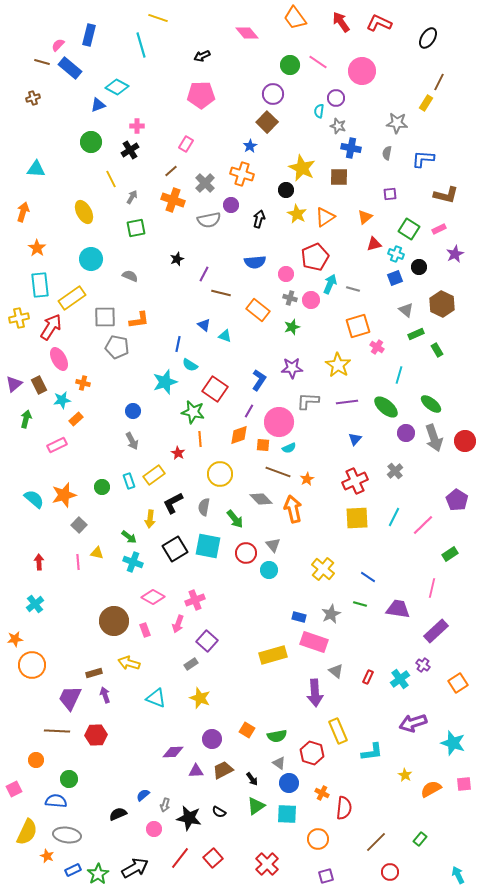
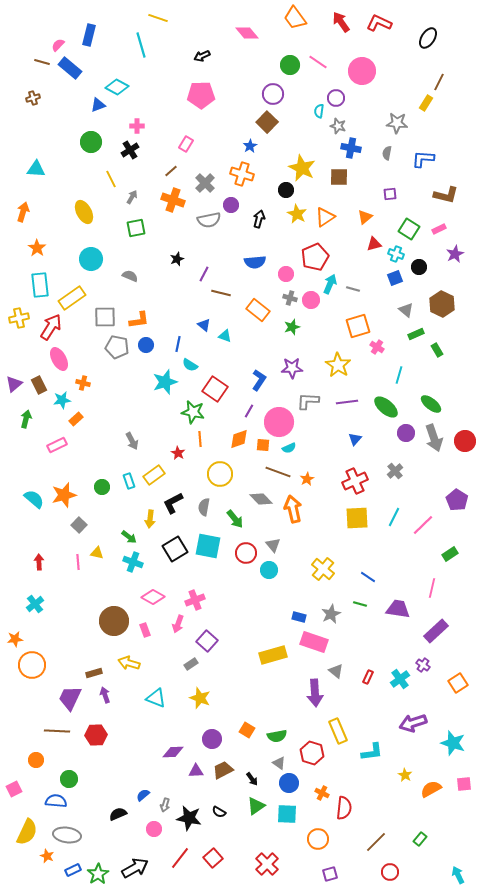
blue circle at (133, 411): moved 13 px right, 66 px up
orange diamond at (239, 435): moved 4 px down
purple square at (326, 876): moved 4 px right, 2 px up
